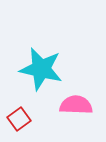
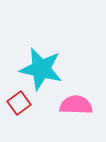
red square: moved 16 px up
